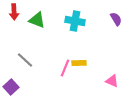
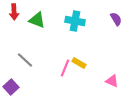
yellow rectangle: rotated 32 degrees clockwise
